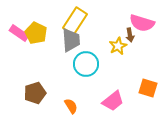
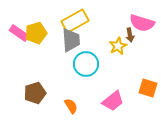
yellow rectangle: rotated 28 degrees clockwise
yellow pentagon: rotated 30 degrees clockwise
